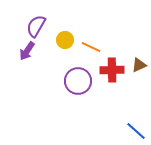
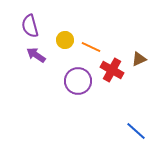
purple semicircle: moved 6 px left; rotated 45 degrees counterclockwise
purple arrow: moved 9 px right, 4 px down; rotated 90 degrees clockwise
brown triangle: moved 6 px up
red cross: rotated 30 degrees clockwise
